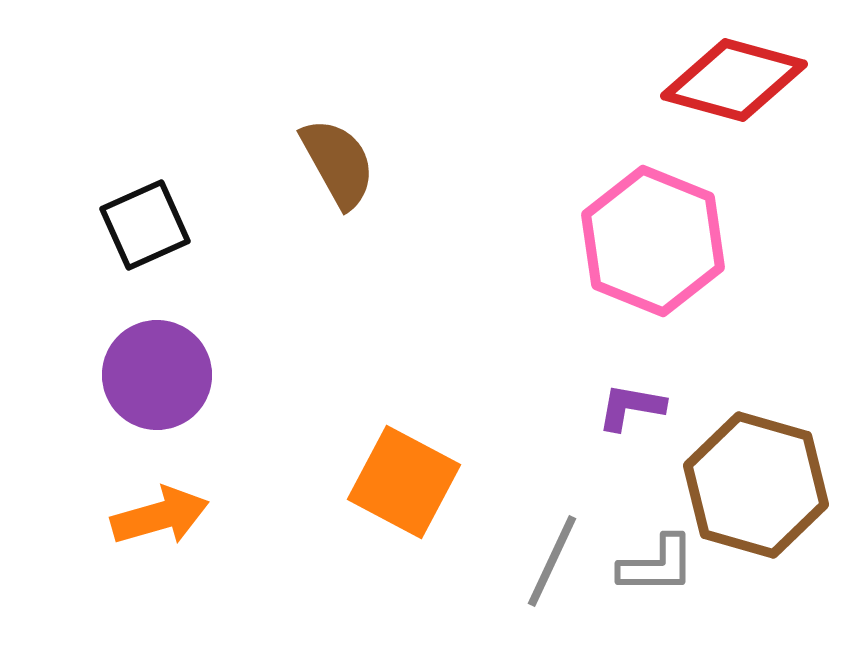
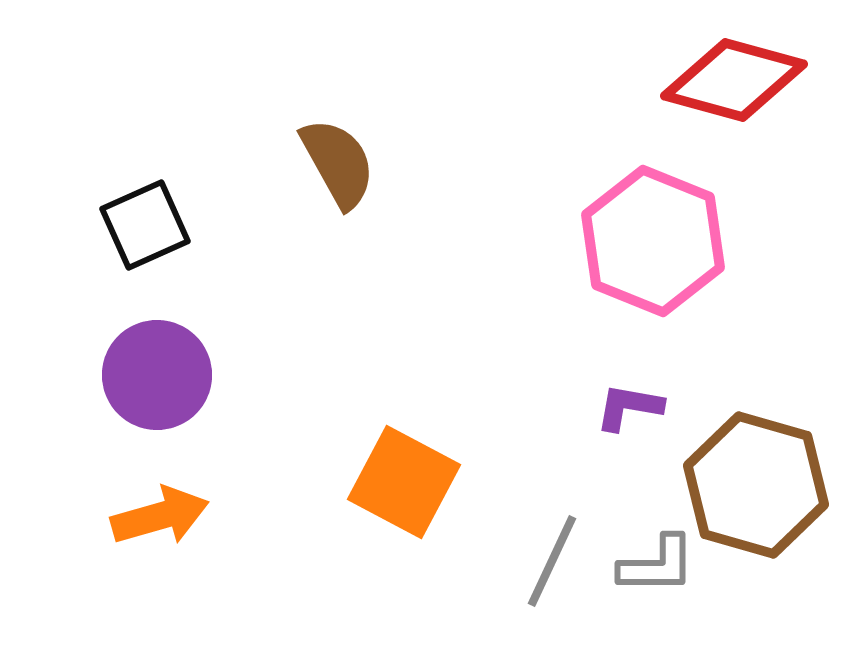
purple L-shape: moved 2 px left
